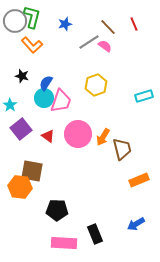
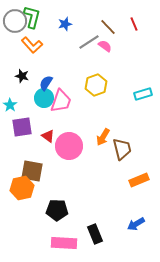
cyan rectangle: moved 1 px left, 2 px up
purple square: moved 1 px right, 2 px up; rotated 30 degrees clockwise
pink circle: moved 9 px left, 12 px down
orange hexagon: moved 2 px right, 1 px down; rotated 20 degrees counterclockwise
